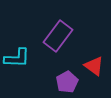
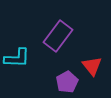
red triangle: moved 2 px left; rotated 15 degrees clockwise
